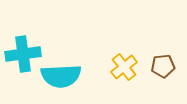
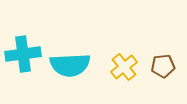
cyan semicircle: moved 9 px right, 11 px up
